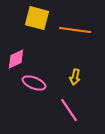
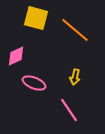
yellow square: moved 1 px left
orange line: rotated 32 degrees clockwise
pink diamond: moved 3 px up
